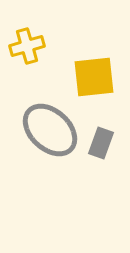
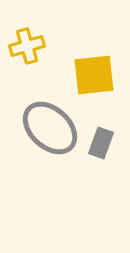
yellow square: moved 2 px up
gray ellipse: moved 2 px up
